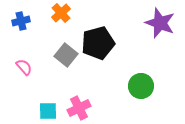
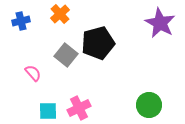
orange cross: moved 1 px left, 1 px down
purple star: rotated 8 degrees clockwise
pink semicircle: moved 9 px right, 6 px down
green circle: moved 8 px right, 19 px down
